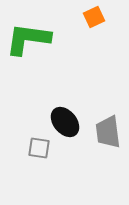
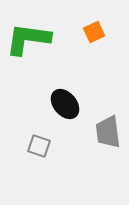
orange square: moved 15 px down
black ellipse: moved 18 px up
gray square: moved 2 px up; rotated 10 degrees clockwise
